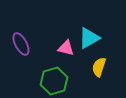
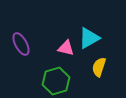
green hexagon: moved 2 px right
